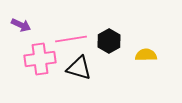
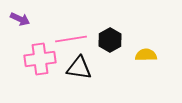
purple arrow: moved 1 px left, 6 px up
black hexagon: moved 1 px right, 1 px up
black triangle: rotated 8 degrees counterclockwise
